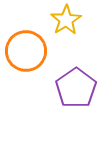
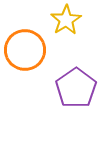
orange circle: moved 1 px left, 1 px up
